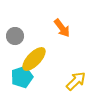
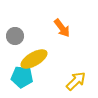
yellow ellipse: rotated 16 degrees clockwise
cyan pentagon: rotated 25 degrees clockwise
